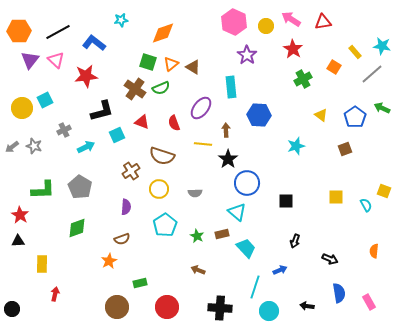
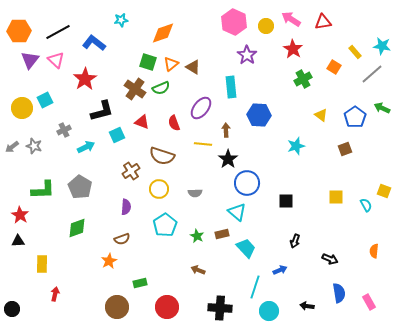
red star at (86, 76): moved 1 px left, 3 px down; rotated 25 degrees counterclockwise
